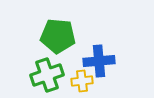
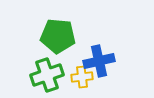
blue cross: rotated 8 degrees counterclockwise
yellow cross: moved 4 px up
